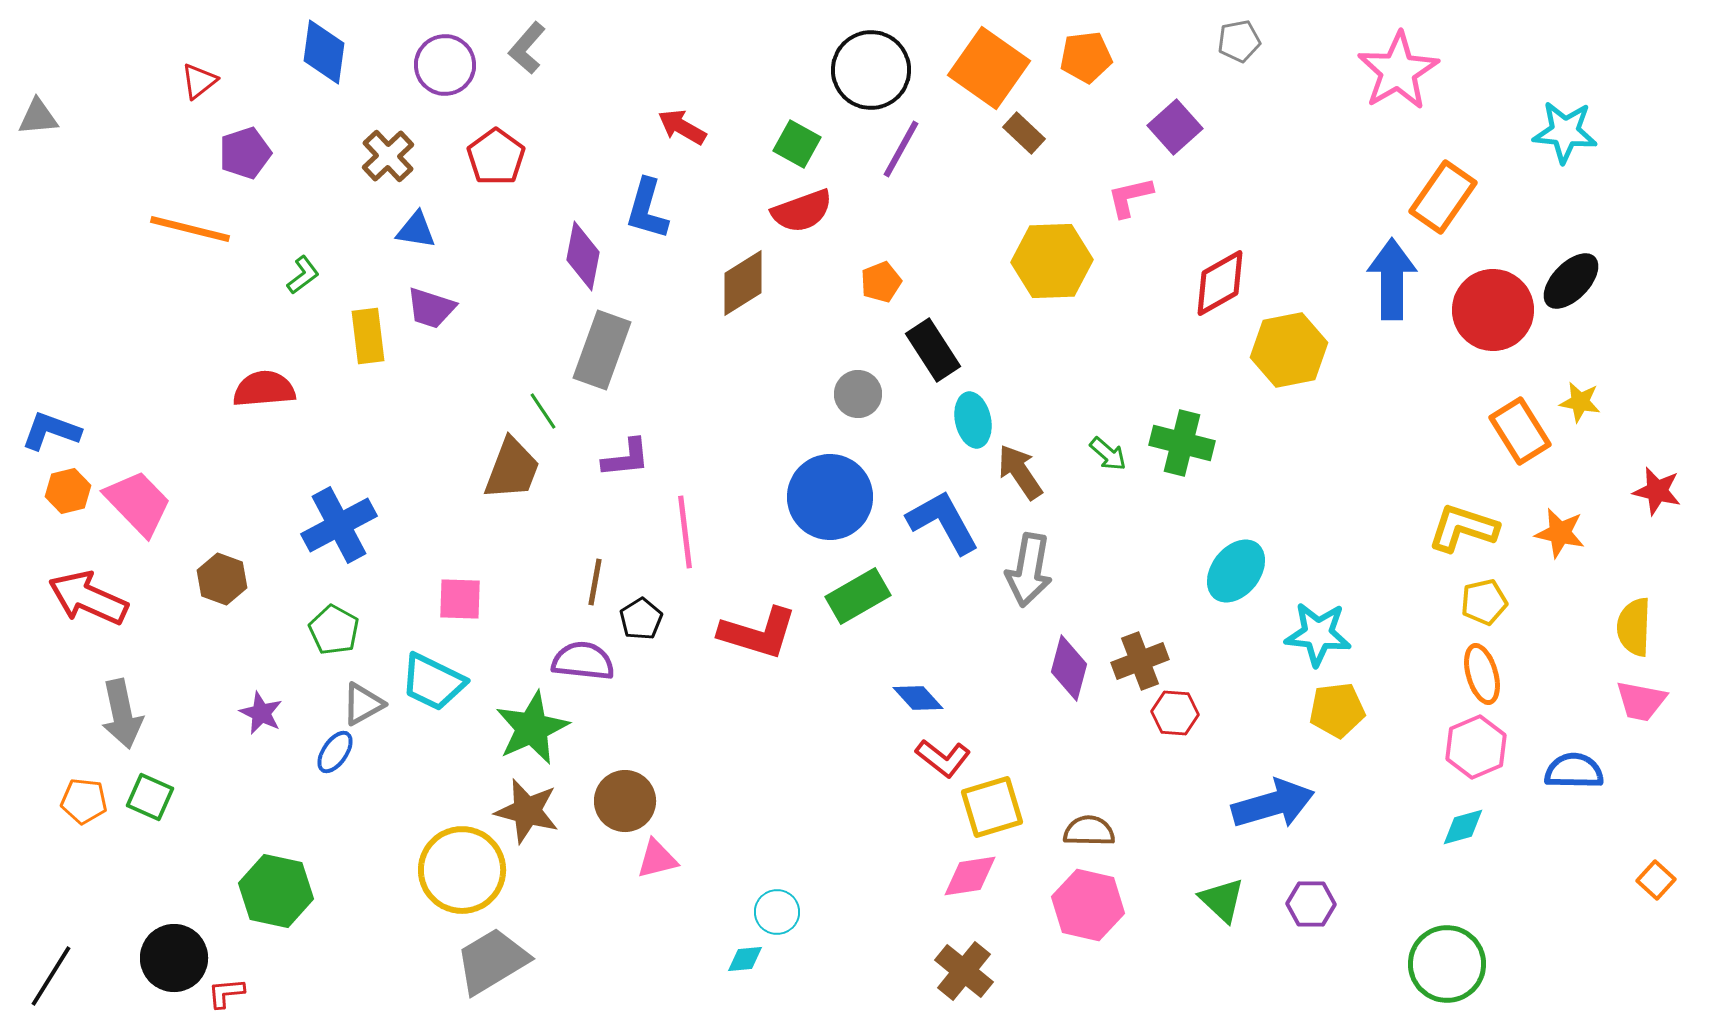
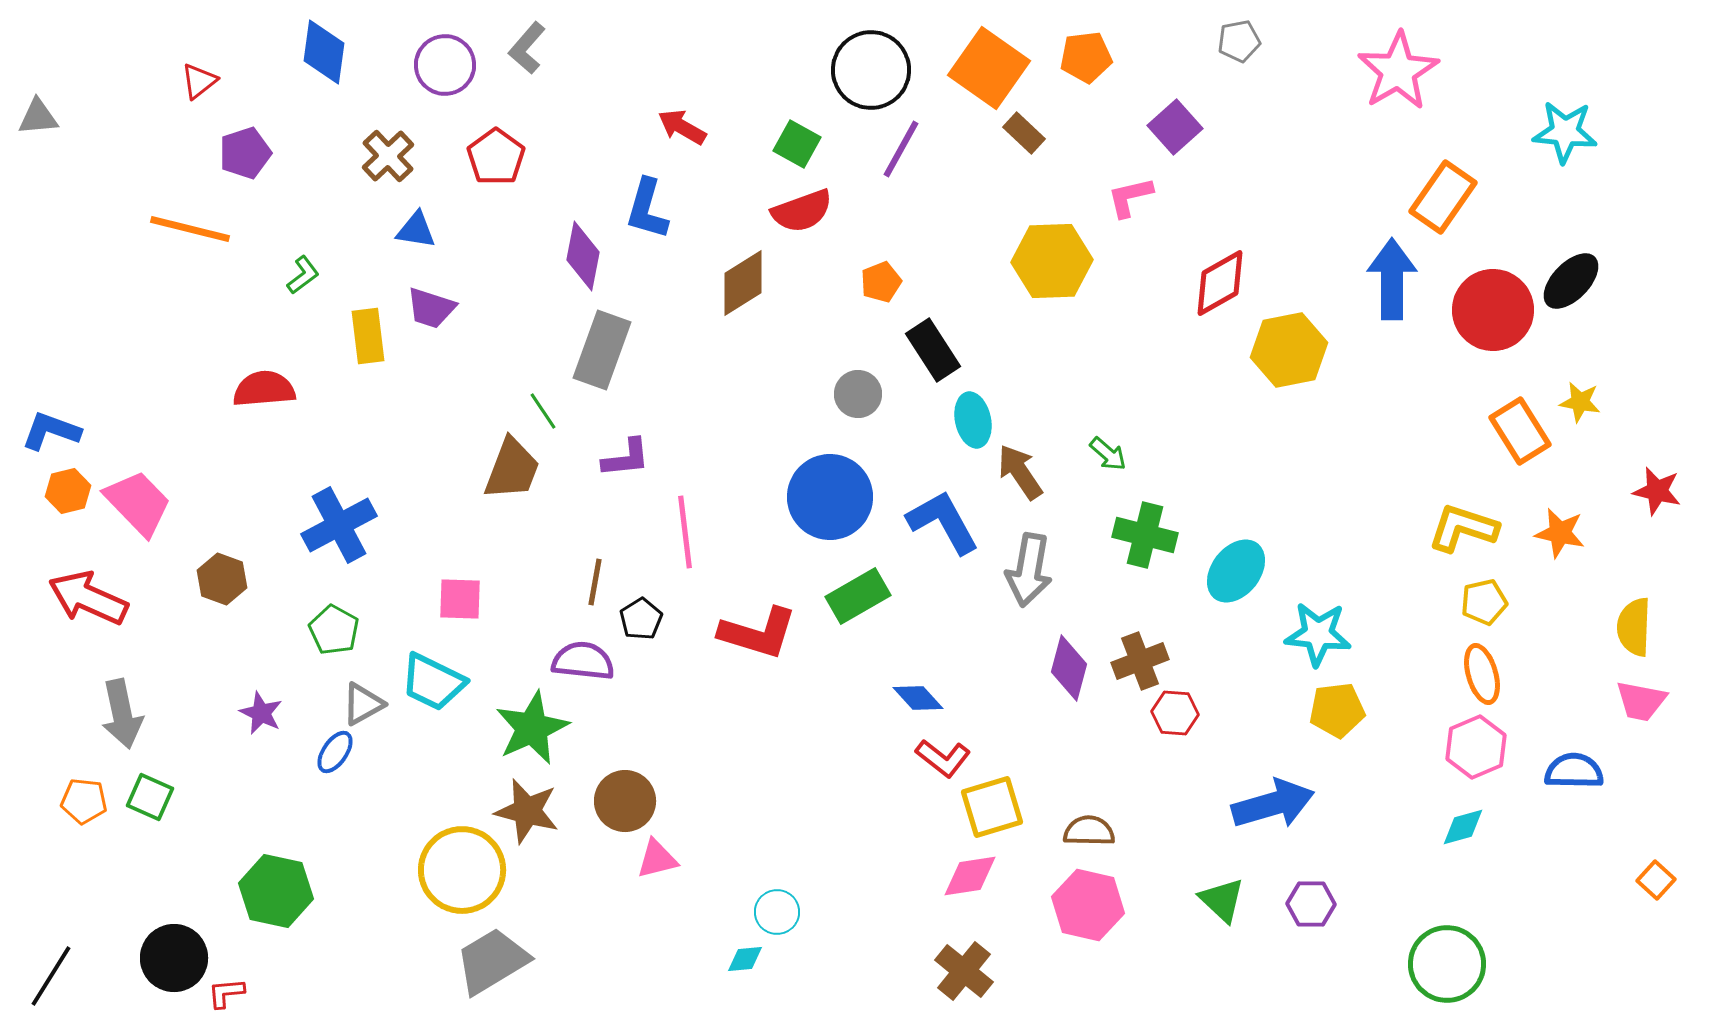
green cross at (1182, 443): moved 37 px left, 92 px down
